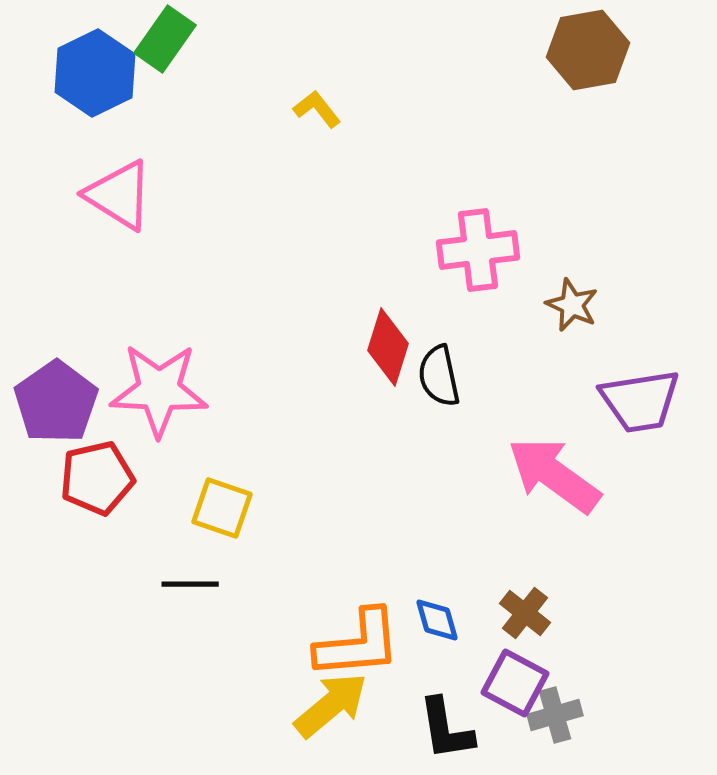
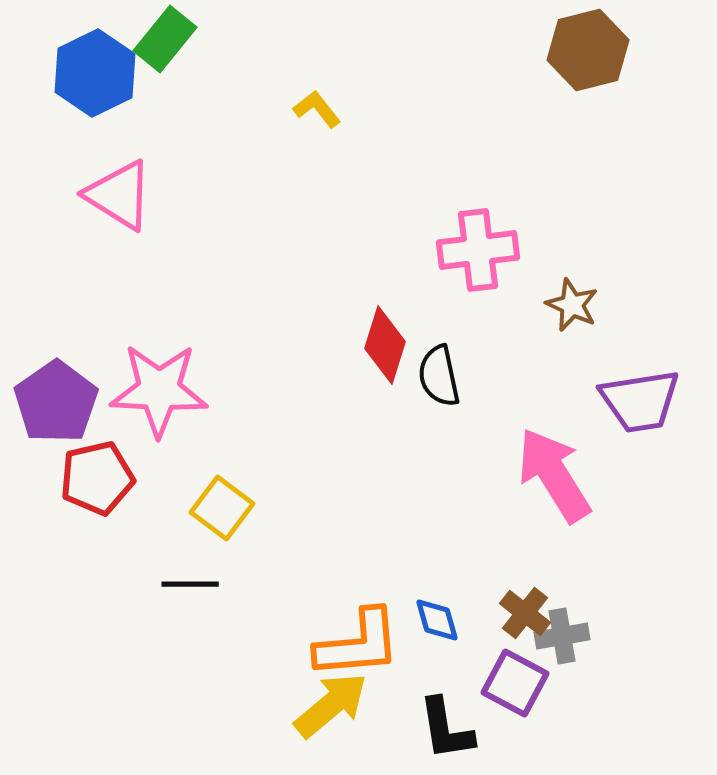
green rectangle: rotated 4 degrees clockwise
brown hexagon: rotated 4 degrees counterclockwise
red diamond: moved 3 px left, 2 px up
pink arrow: rotated 22 degrees clockwise
yellow square: rotated 18 degrees clockwise
gray cross: moved 7 px right, 79 px up; rotated 6 degrees clockwise
